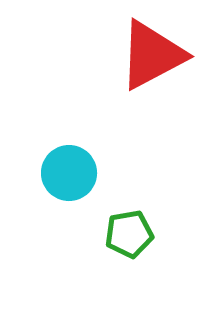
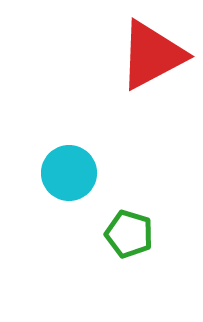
green pentagon: rotated 27 degrees clockwise
